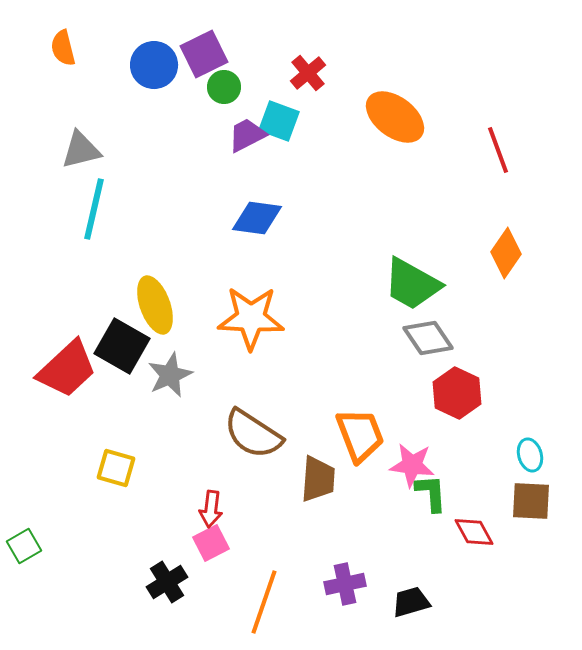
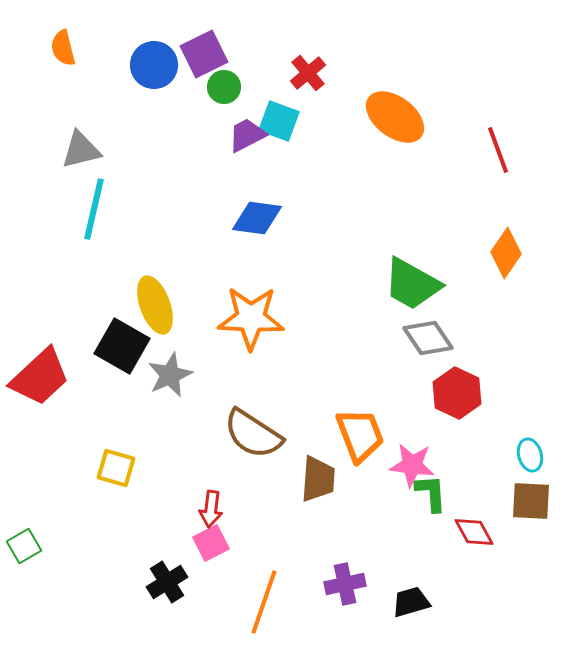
red trapezoid: moved 27 px left, 8 px down
